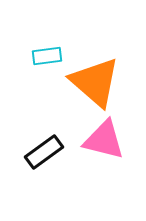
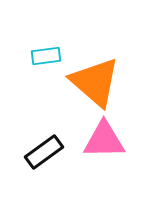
cyan rectangle: moved 1 px left
pink triangle: rotated 15 degrees counterclockwise
